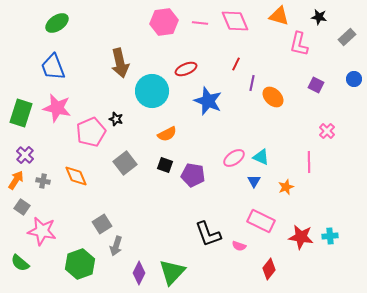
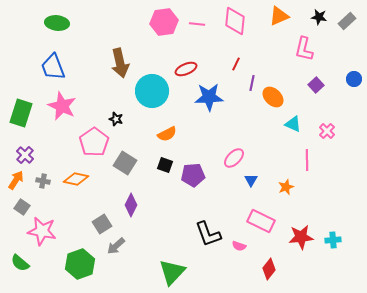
orange triangle at (279, 16): rotated 40 degrees counterclockwise
pink diamond at (235, 21): rotated 28 degrees clockwise
green ellipse at (57, 23): rotated 40 degrees clockwise
pink line at (200, 23): moved 3 px left, 1 px down
gray rectangle at (347, 37): moved 16 px up
pink L-shape at (299, 44): moved 5 px right, 5 px down
purple square at (316, 85): rotated 21 degrees clockwise
blue star at (208, 101): moved 1 px right, 4 px up; rotated 24 degrees counterclockwise
pink star at (57, 108): moved 5 px right, 2 px up; rotated 12 degrees clockwise
pink pentagon at (91, 132): moved 3 px right, 10 px down; rotated 12 degrees counterclockwise
cyan triangle at (261, 157): moved 32 px right, 33 px up
pink ellipse at (234, 158): rotated 10 degrees counterclockwise
pink line at (309, 162): moved 2 px left, 2 px up
gray square at (125, 163): rotated 20 degrees counterclockwise
purple pentagon at (193, 175): rotated 15 degrees counterclockwise
orange diamond at (76, 176): moved 3 px down; rotated 55 degrees counterclockwise
blue triangle at (254, 181): moved 3 px left, 1 px up
cyan cross at (330, 236): moved 3 px right, 4 px down
red star at (301, 237): rotated 15 degrees counterclockwise
gray arrow at (116, 246): rotated 30 degrees clockwise
purple diamond at (139, 273): moved 8 px left, 68 px up
